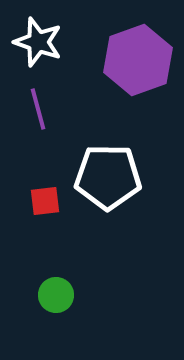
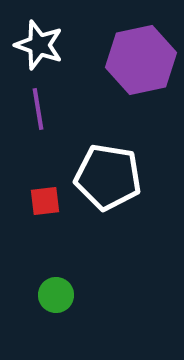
white star: moved 1 px right, 3 px down
purple hexagon: moved 3 px right; rotated 8 degrees clockwise
purple line: rotated 6 degrees clockwise
white pentagon: rotated 8 degrees clockwise
